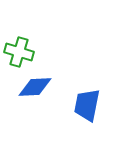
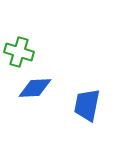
blue diamond: moved 1 px down
